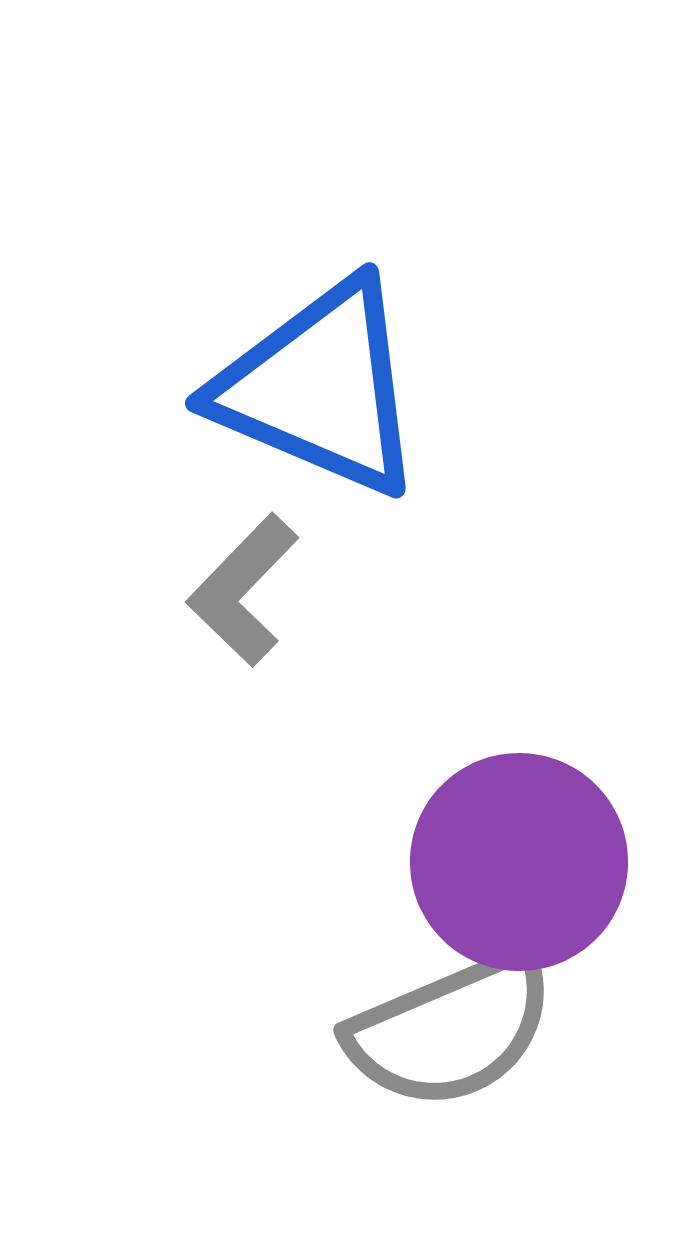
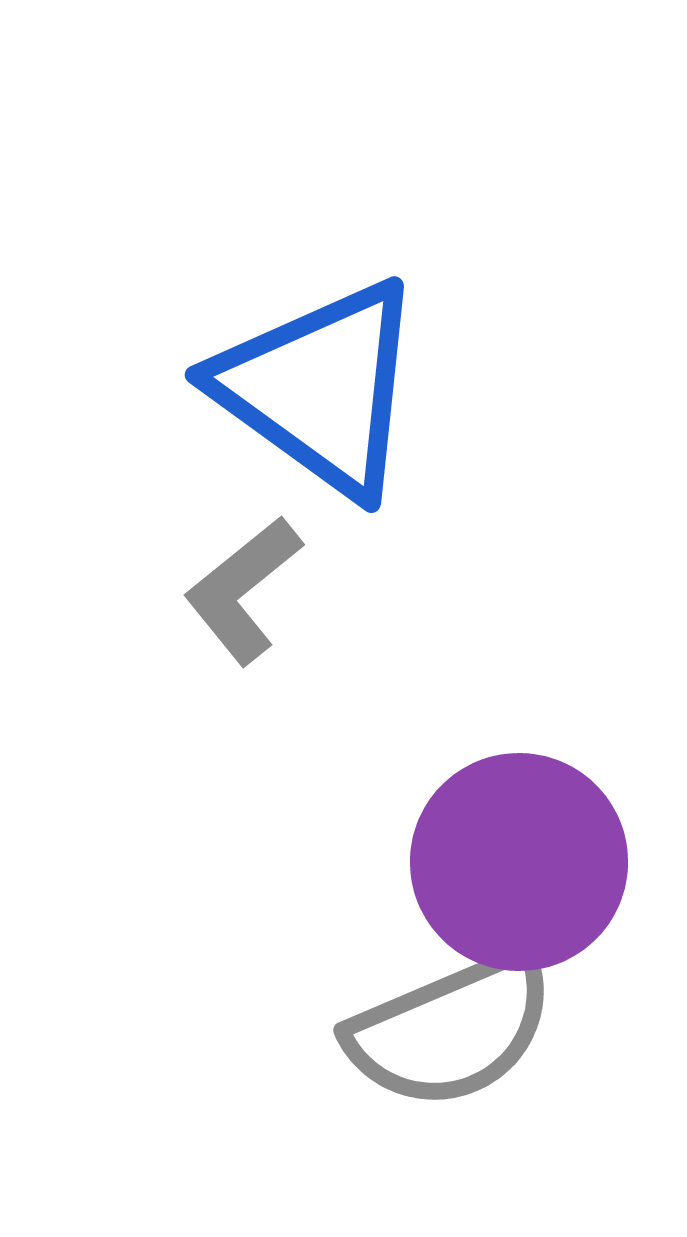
blue triangle: rotated 13 degrees clockwise
gray L-shape: rotated 7 degrees clockwise
